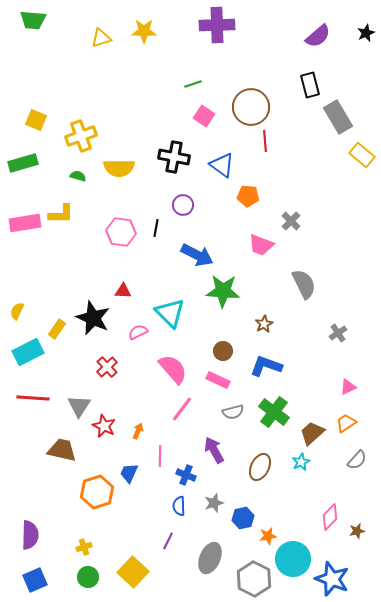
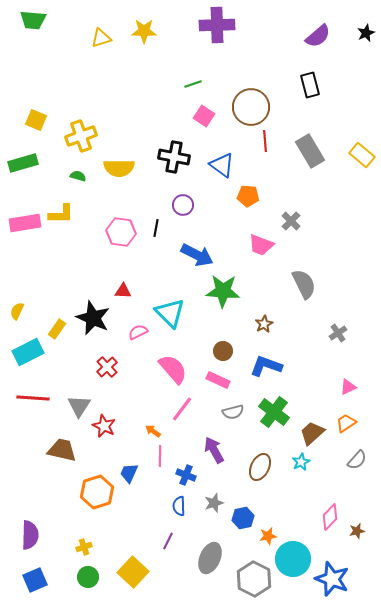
gray rectangle at (338, 117): moved 28 px left, 34 px down
orange arrow at (138, 431): moved 15 px right; rotated 77 degrees counterclockwise
